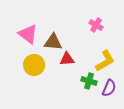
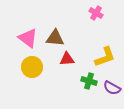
pink cross: moved 12 px up
pink triangle: moved 4 px down
brown triangle: moved 2 px right, 4 px up
yellow L-shape: moved 4 px up; rotated 10 degrees clockwise
yellow circle: moved 2 px left, 2 px down
purple semicircle: moved 3 px right; rotated 96 degrees clockwise
